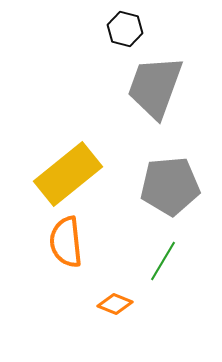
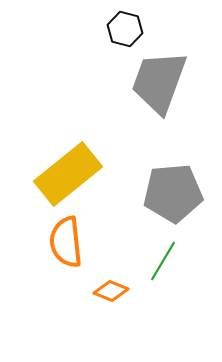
gray trapezoid: moved 4 px right, 5 px up
gray pentagon: moved 3 px right, 7 px down
orange diamond: moved 4 px left, 13 px up
